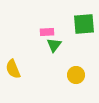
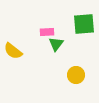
green triangle: moved 2 px right, 1 px up
yellow semicircle: moved 18 px up; rotated 30 degrees counterclockwise
